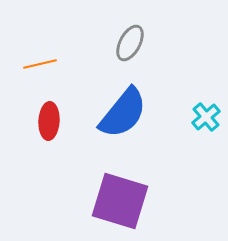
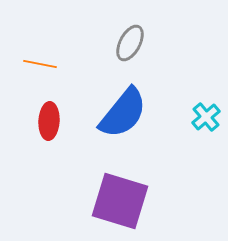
orange line: rotated 24 degrees clockwise
